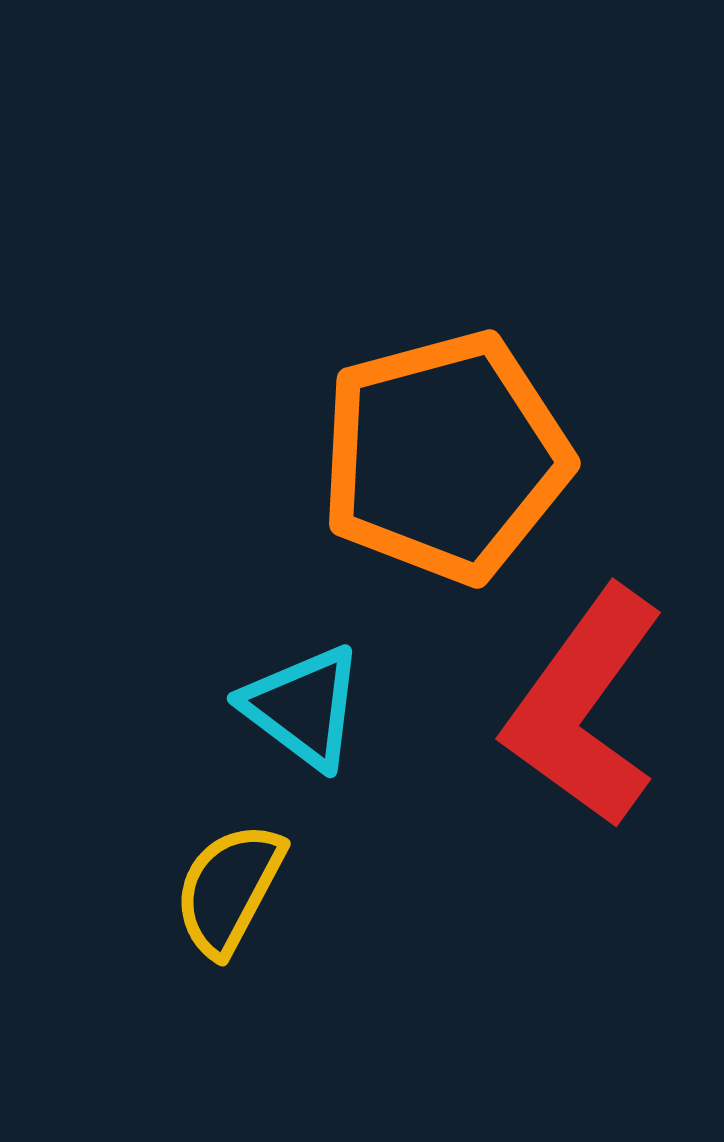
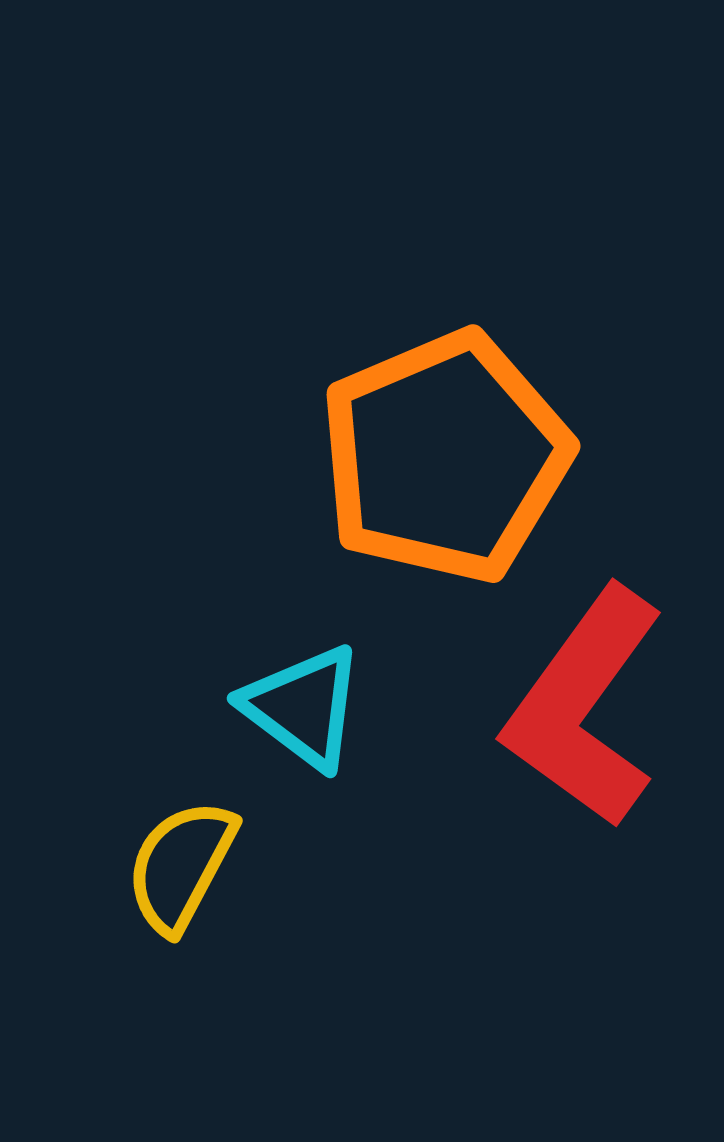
orange pentagon: rotated 8 degrees counterclockwise
yellow semicircle: moved 48 px left, 23 px up
